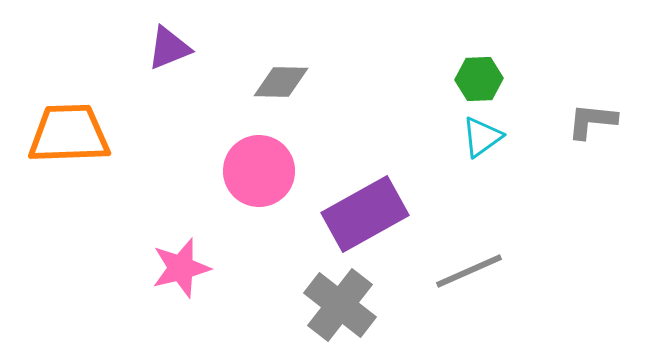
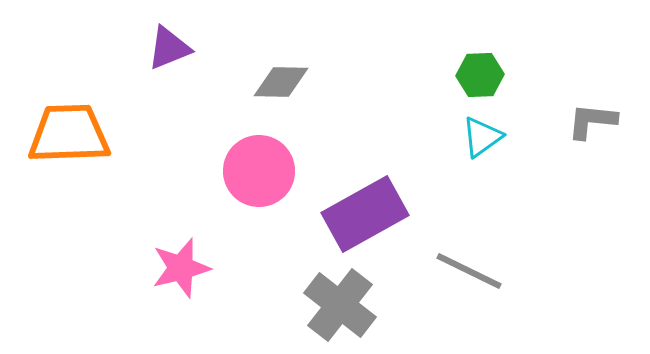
green hexagon: moved 1 px right, 4 px up
gray line: rotated 50 degrees clockwise
